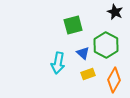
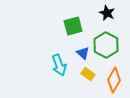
black star: moved 8 px left, 1 px down
green square: moved 1 px down
cyan arrow: moved 1 px right, 2 px down; rotated 30 degrees counterclockwise
yellow rectangle: rotated 56 degrees clockwise
